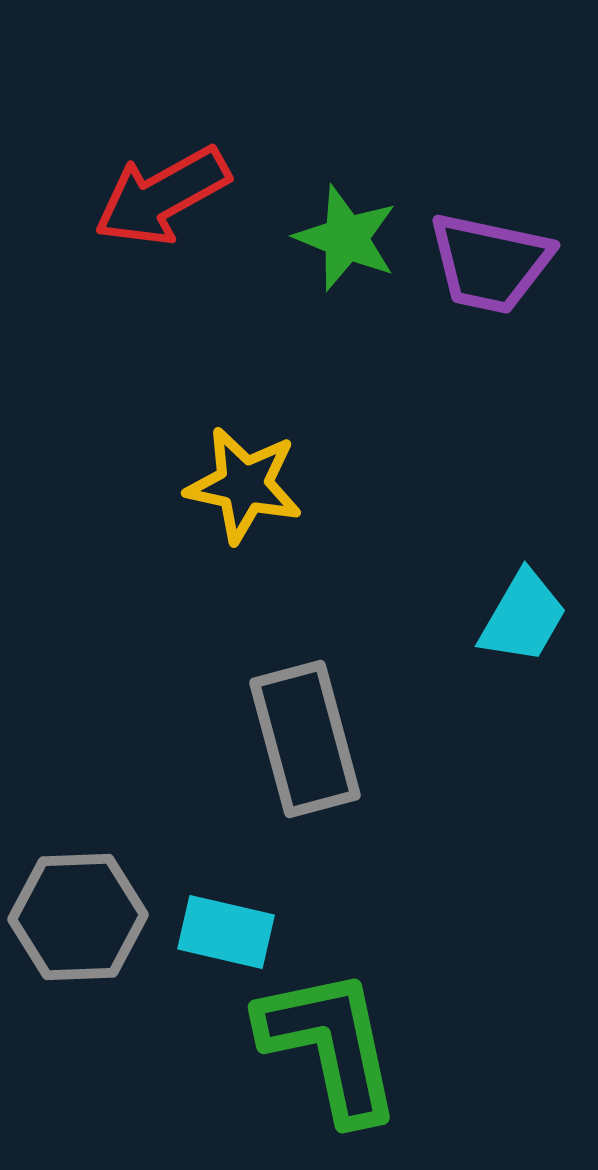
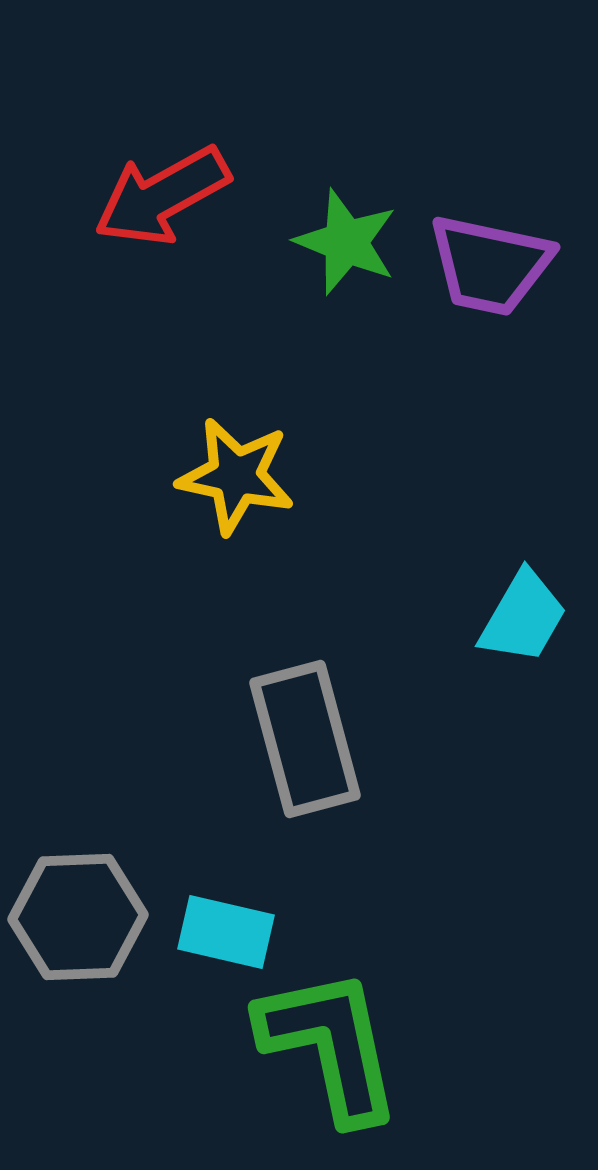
green star: moved 4 px down
purple trapezoid: moved 2 px down
yellow star: moved 8 px left, 9 px up
